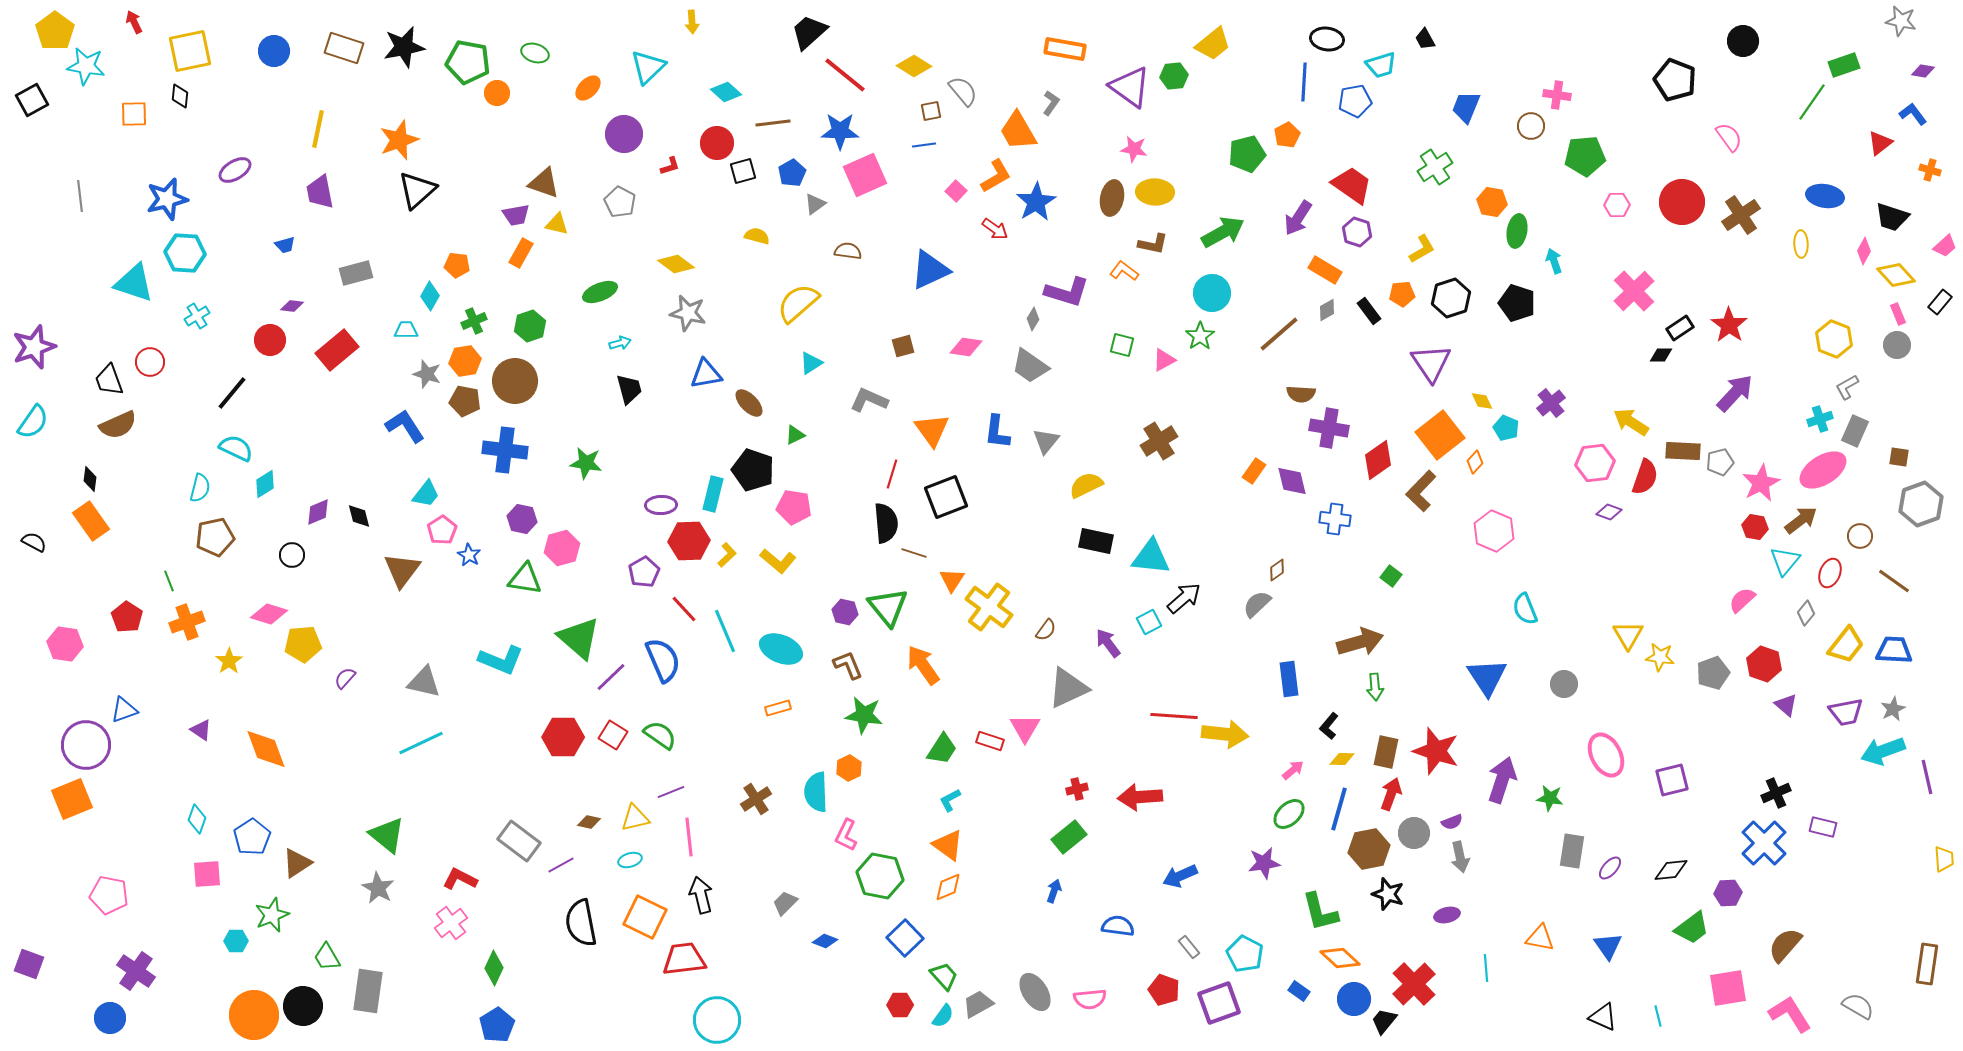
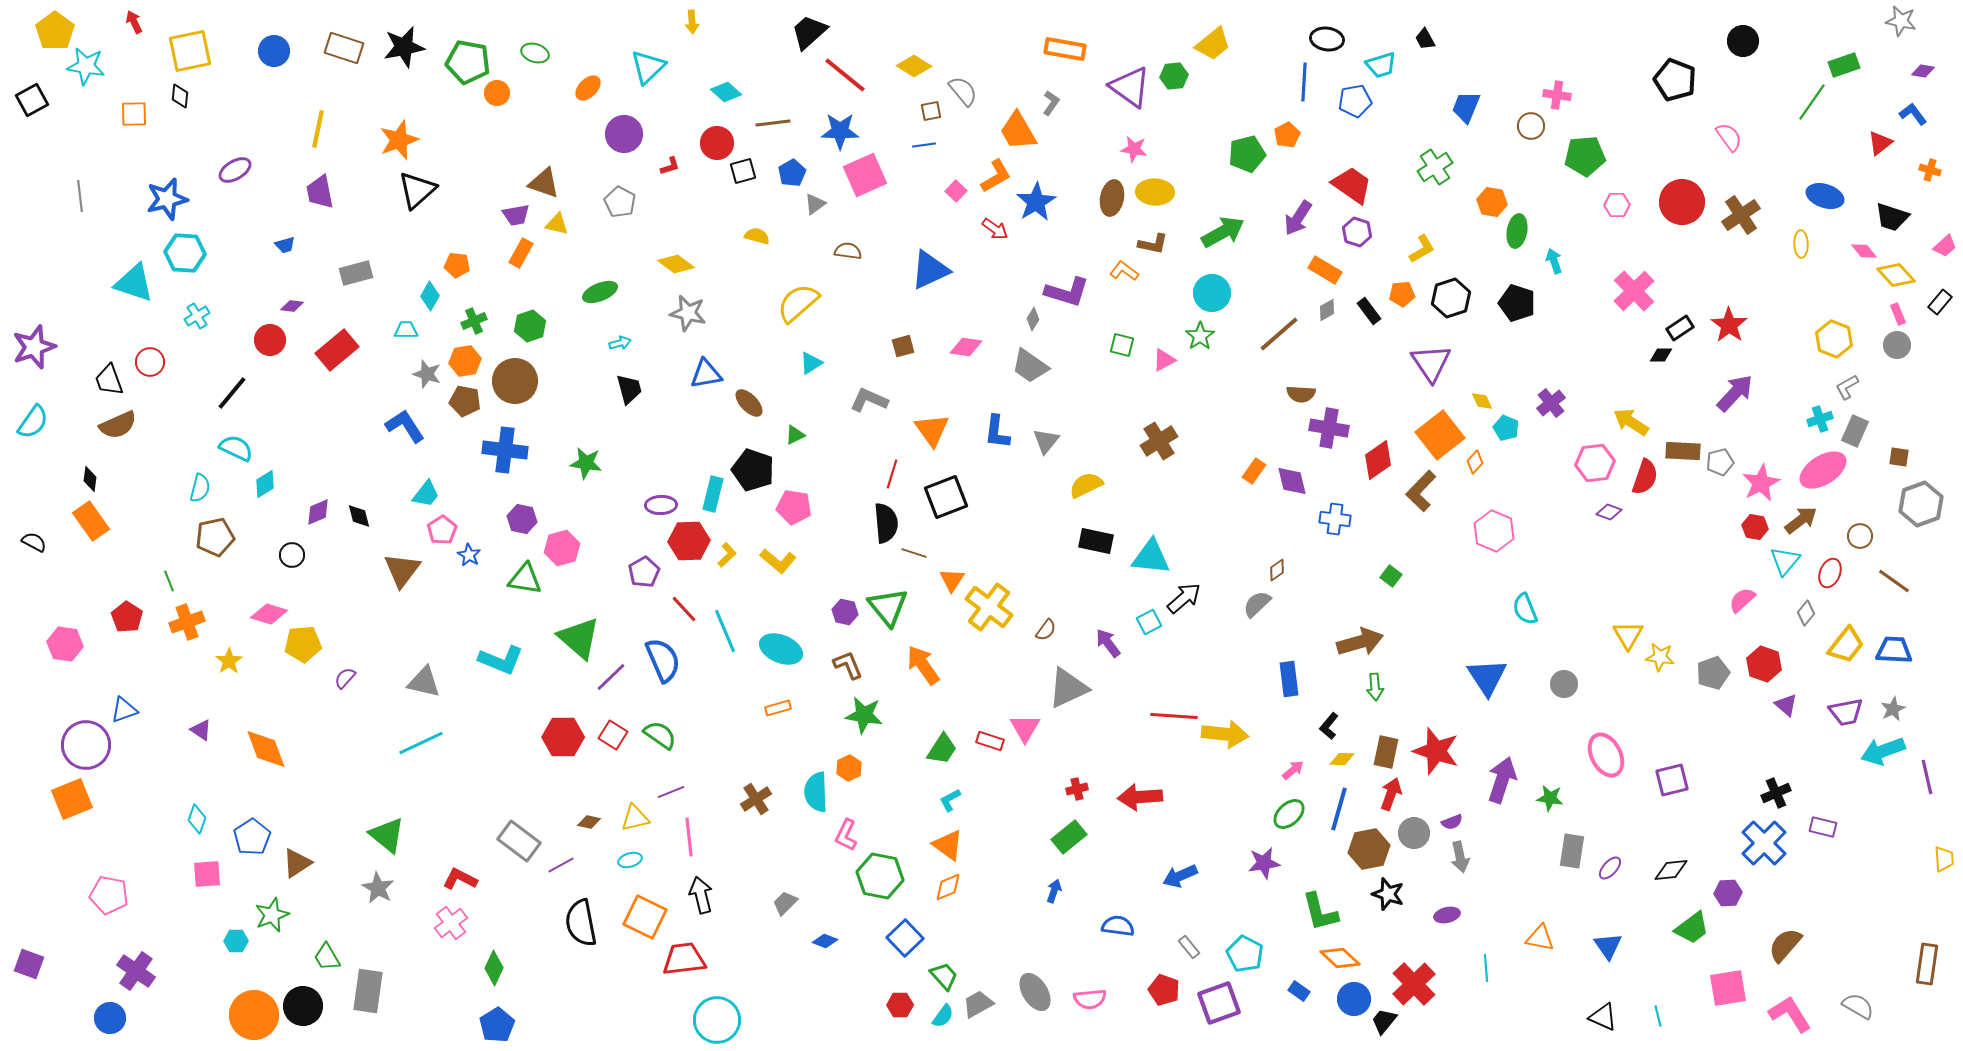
blue ellipse at (1825, 196): rotated 9 degrees clockwise
pink diamond at (1864, 251): rotated 68 degrees counterclockwise
